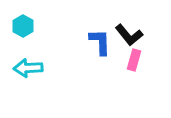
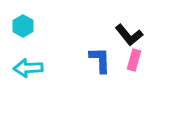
blue L-shape: moved 18 px down
